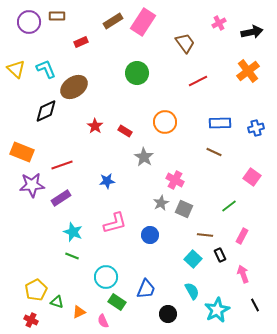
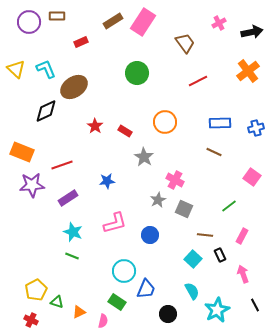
purple rectangle at (61, 198): moved 7 px right
gray star at (161, 203): moved 3 px left, 3 px up
cyan circle at (106, 277): moved 18 px right, 6 px up
pink semicircle at (103, 321): rotated 144 degrees counterclockwise
